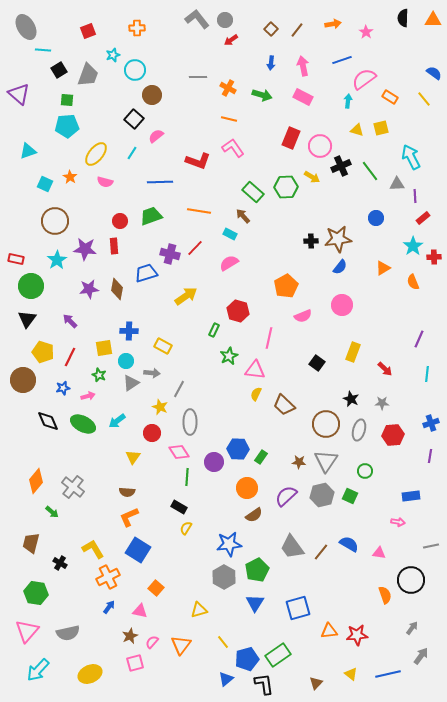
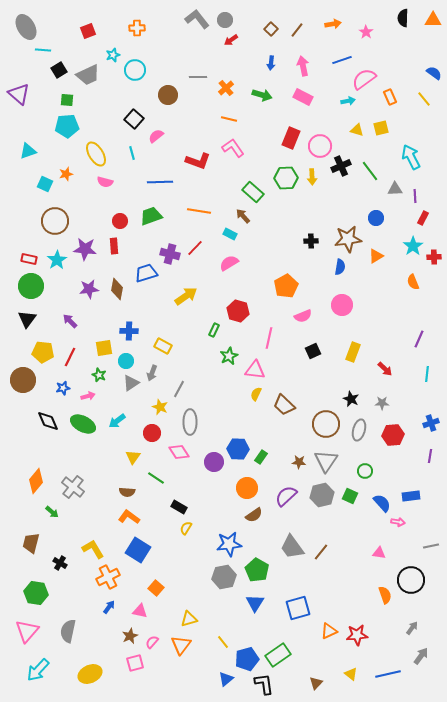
gray trapezoid at (88, 75): rotated 45 degrees clockwise
orange cross at (228, 88): moved 2 px left; rotated 21 degrees clockwise
brown circle at (152, 95): moved 16 px right
orange rectangle at (390, 97): rotated 35 degrees clockwise
cyan arrow at (348, 101): rotated 72 degrees clockwise
cyan line at (132, 153): rotated 48 degrees counterclockwise
yellow ellipse at (96, 154): rotated 70 degrees counterclockwise
orange star at (70, 177): moved 4 px left, 3 px up; rotated 24 degrees clockwise
yellow arrow at (312, 177): rotated 56 degrees clockwise
gray triangle at (397, 184): moved 2 px left, 5 px down
green hexagon at (286, 187): moved 9 px up
red rectangle at (423, 218): rotated 24 degrees counterclockwise
brown star at (338, 239): moved 10 px right
red rectangle at (16, 259): moved 13 px right
blue semicircle at (340, 267): rotated 28 degrees counterclockwise
orange triangle at (383, 268): moved 7 px left, 12 px up
yellow pentagon at (43, 352): rotated 10 degrees counterclockwise
black square at (317, 363): moved 4 px left, 12 px up; rotated 28 degrees clockwise
gray arrow at (152, 373): rotated 105 degrees clockwise
green line at (187, 477): moved 31 px left, 1 px down; rotated 60 degrees counterclockwise
orange L-shape at (129, 517): rotated 60 degrees clockwise
blue semicircle at (349, 544): moved 33 px right, 41 px up; rotated 18 degrees clockwise
green pentagon at (257, 570): rotated 15 degrees counterclockwise
gray hexagon at (224, 577): rotated 20 degrees clockwise
yellow triangle at (199, 610): moved 10 px left, 9 px down
orange triangle at (329, 631): rotated 18 degrees counterclockwise
gray semicircle at (68, 633): moved 2 px up; rotated 115 degrees clockwise
